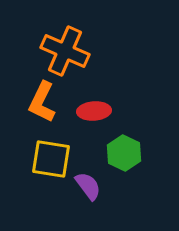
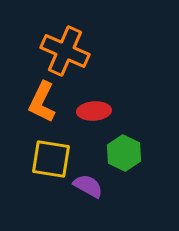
purple semicircle: rotated 24 degrees counterclockwise
